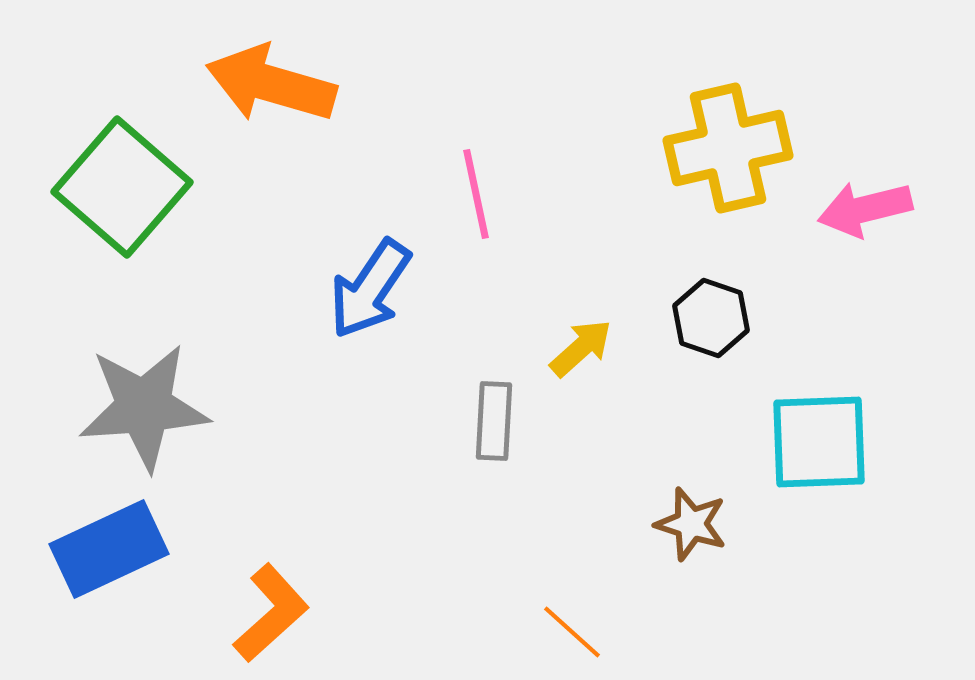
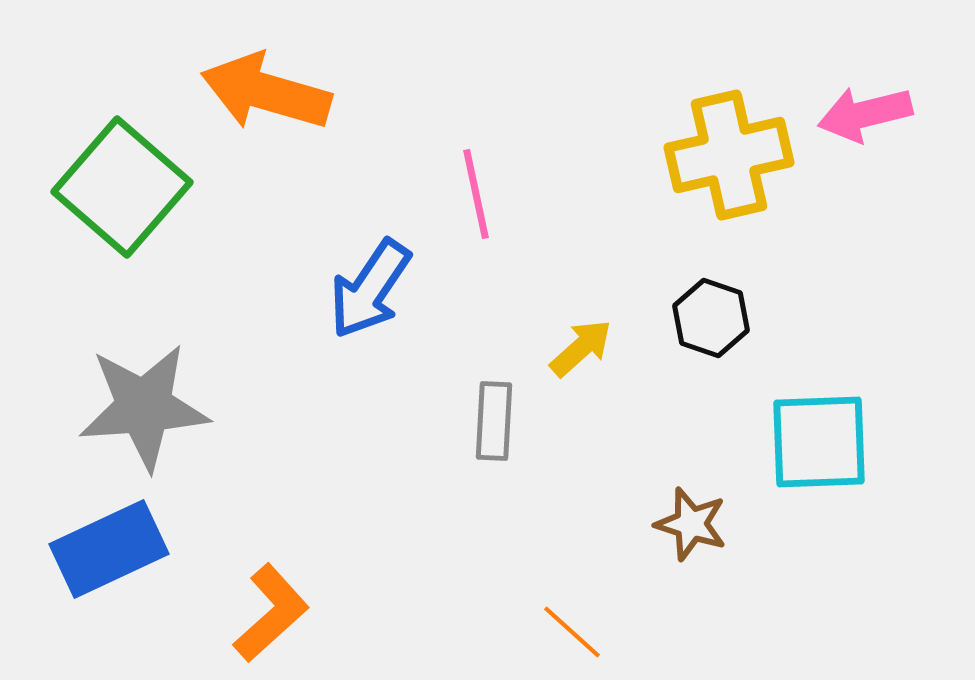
orange arrow: moved 5 px left, 8 px down
yellow cross: moved 1 px right, 7 px down
pink arrow: moved 95 px up
